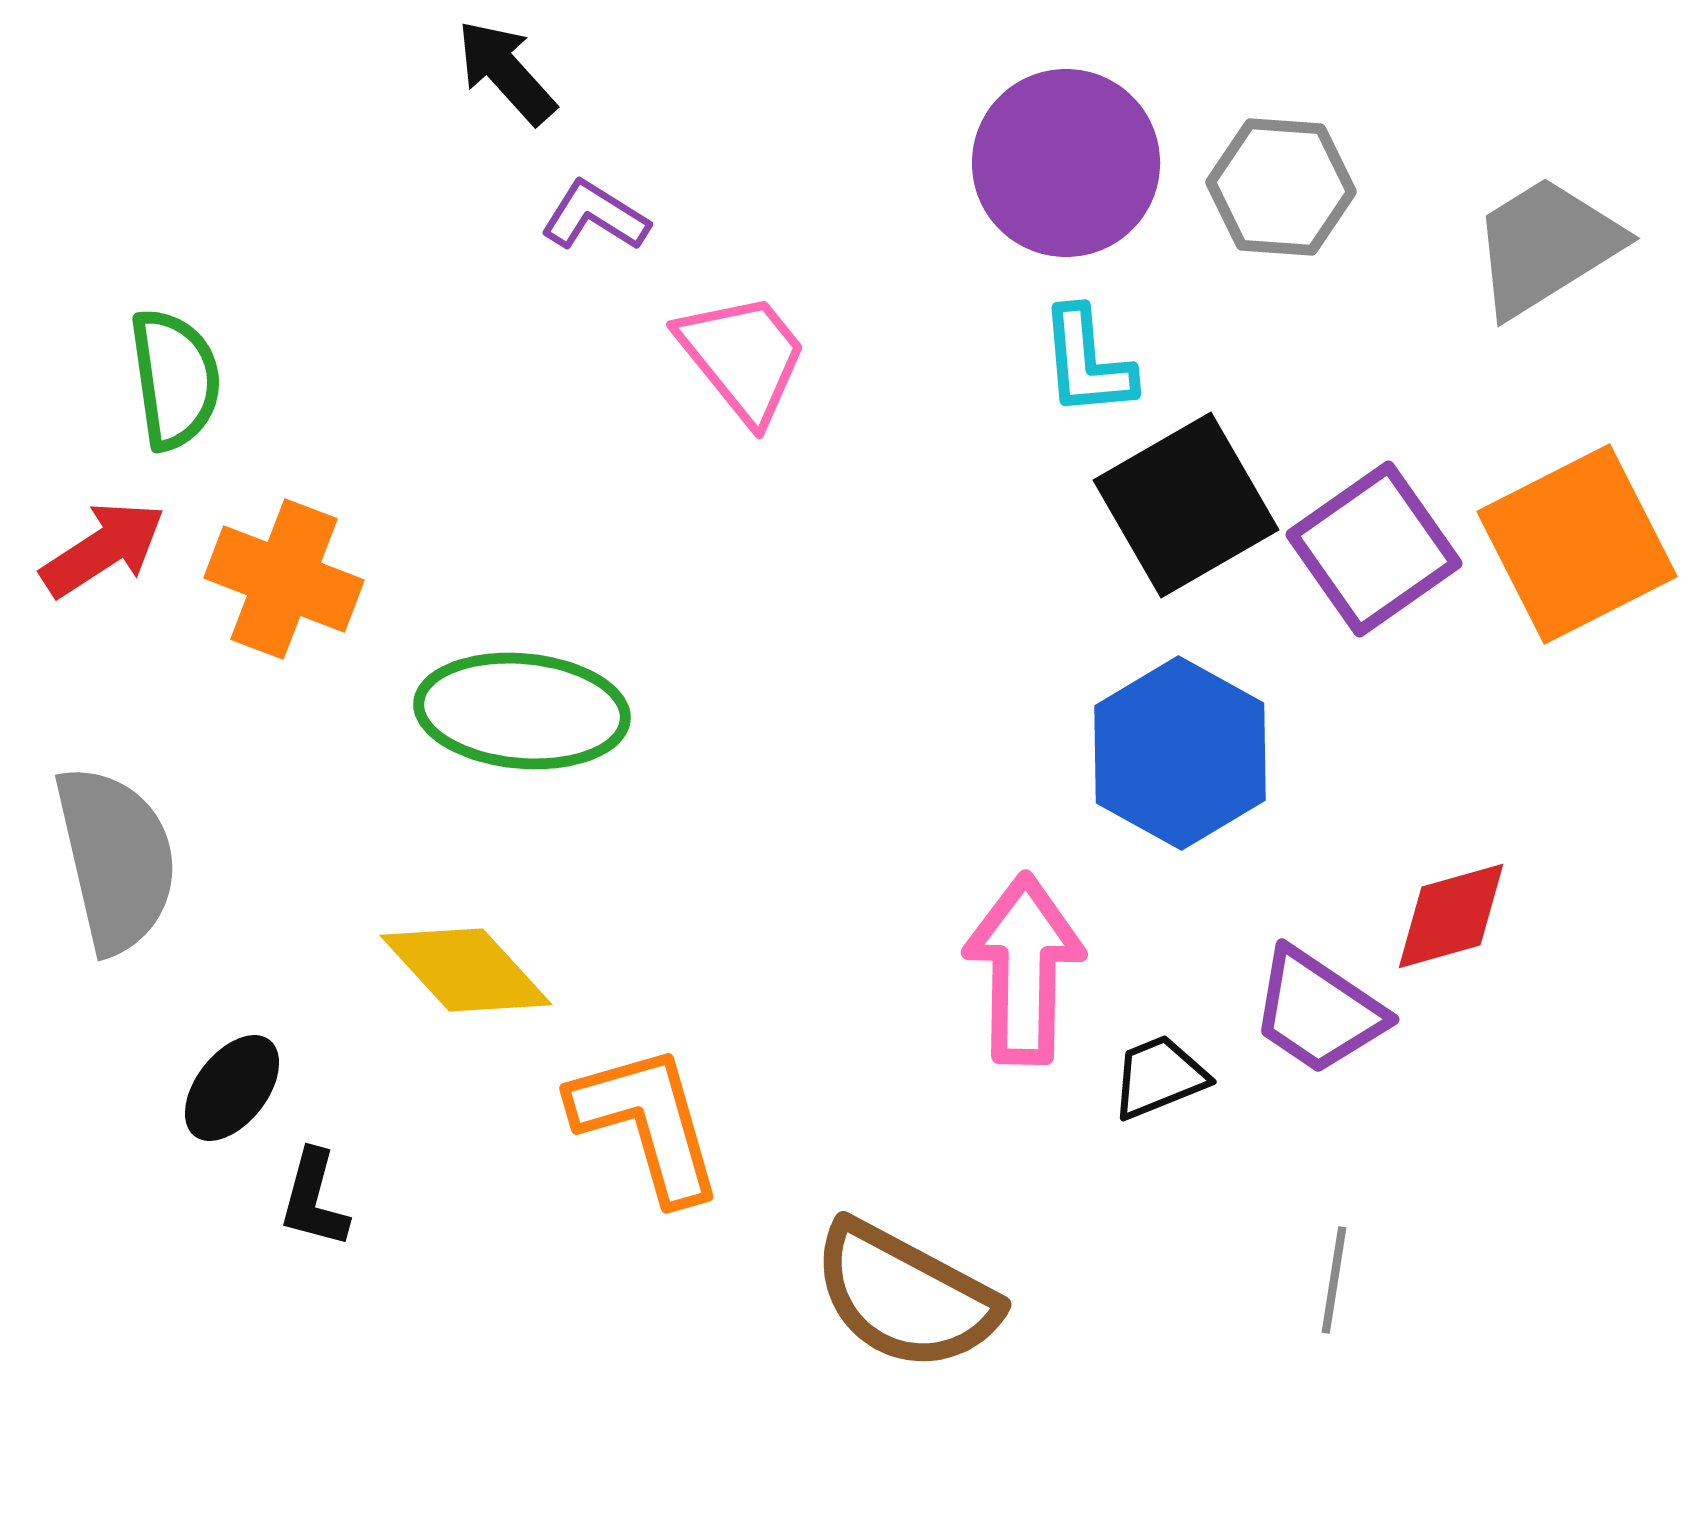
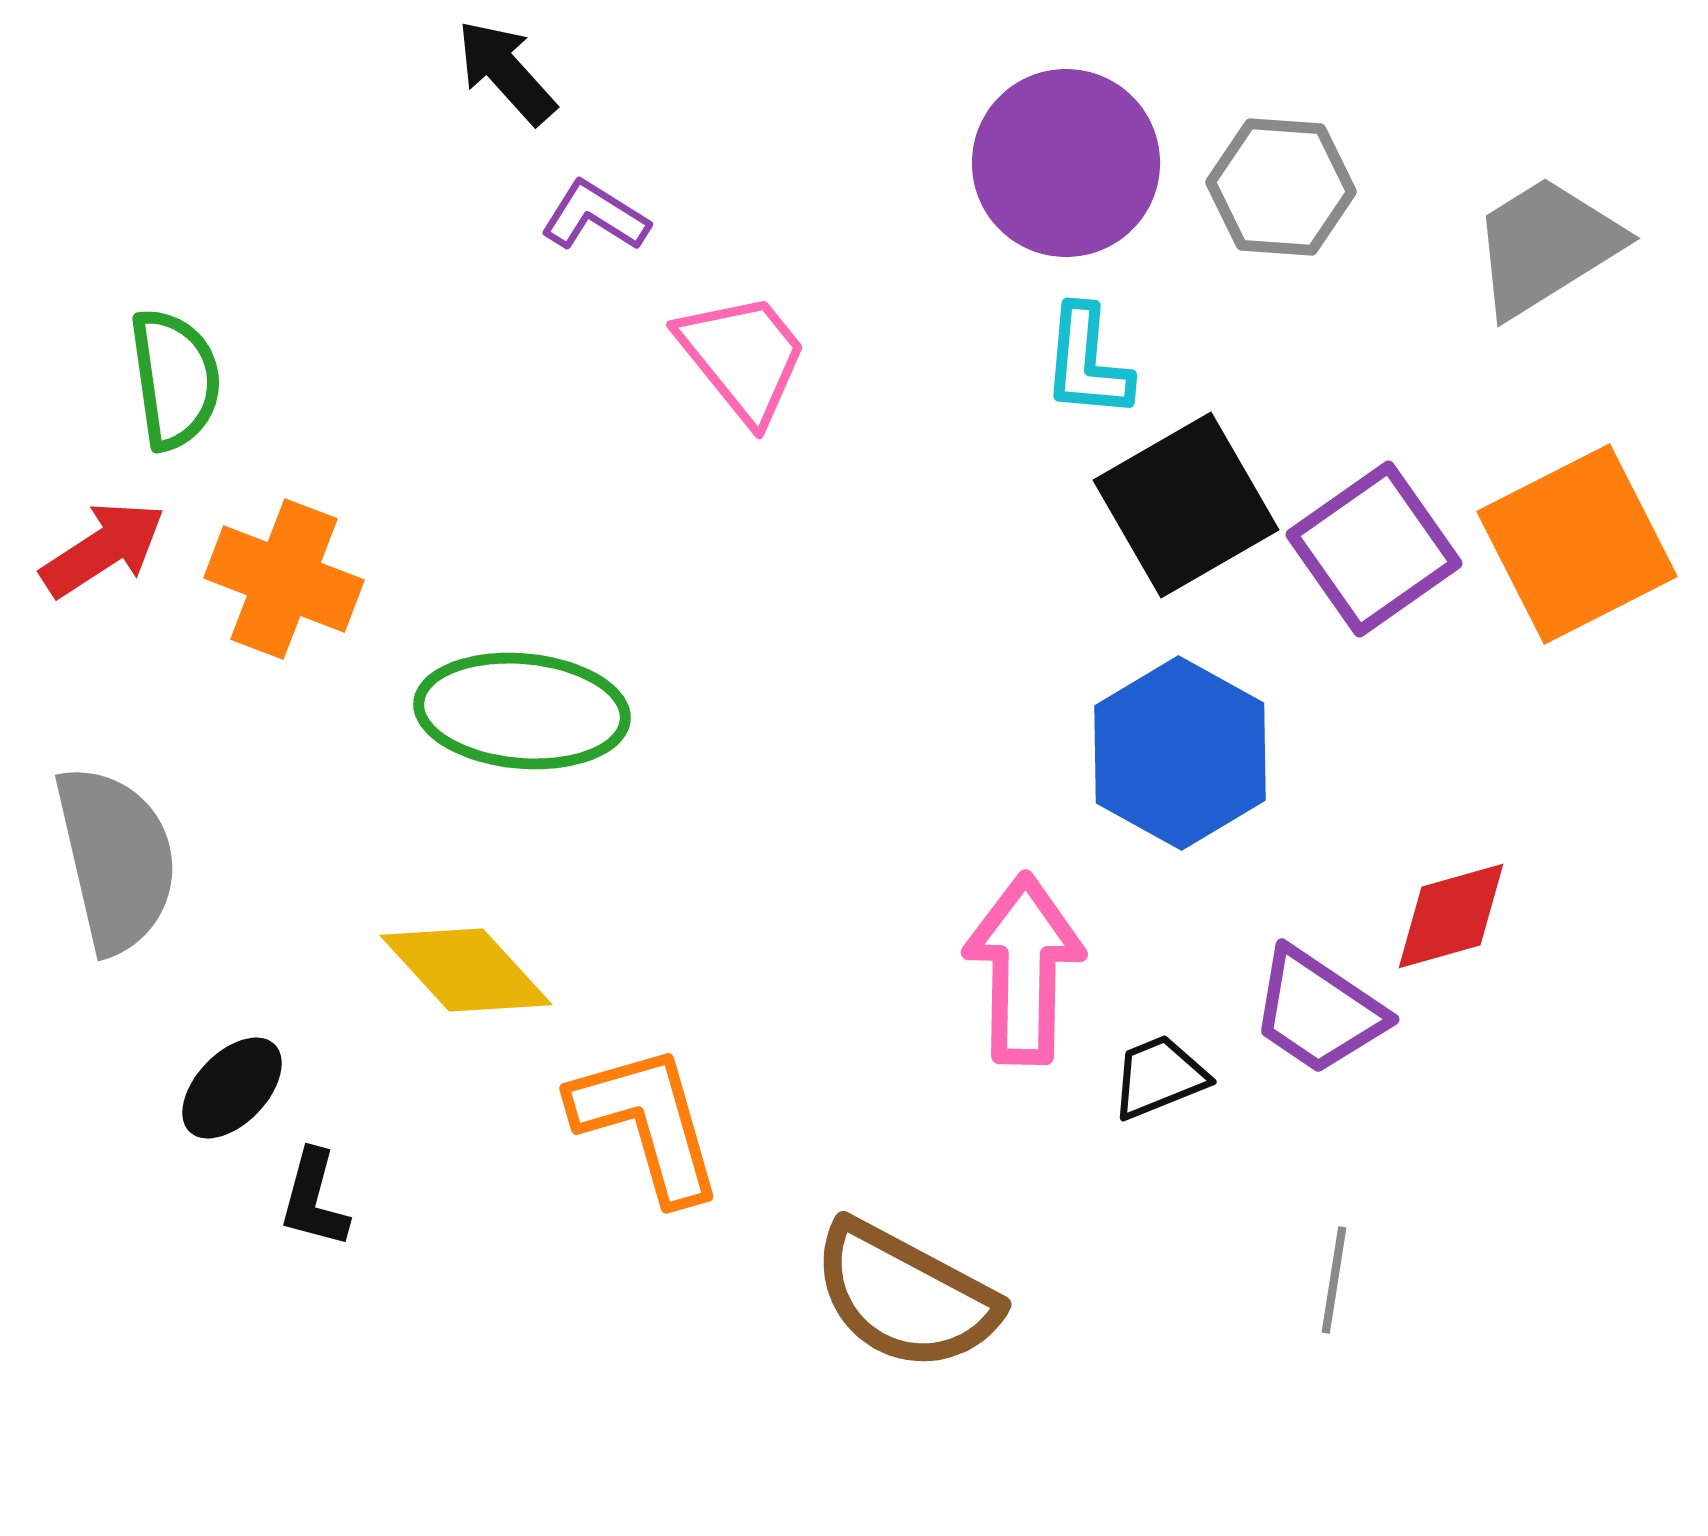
cyan L-shape: rotated 10 degrees clockwise
black ellipse: rotated 6 degrees clockwise
